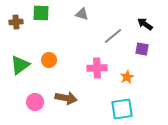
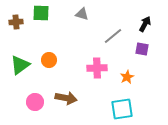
black arrow: rotated 84 degrees clockwise
